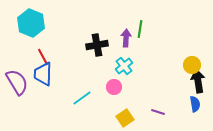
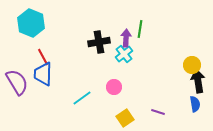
black cross: moved 2 px right, 3 px up
cyan cross: moved 12 px up
